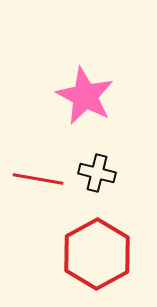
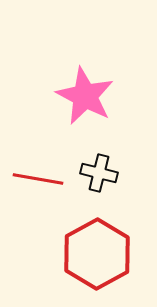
black cross: moved 2 px right
